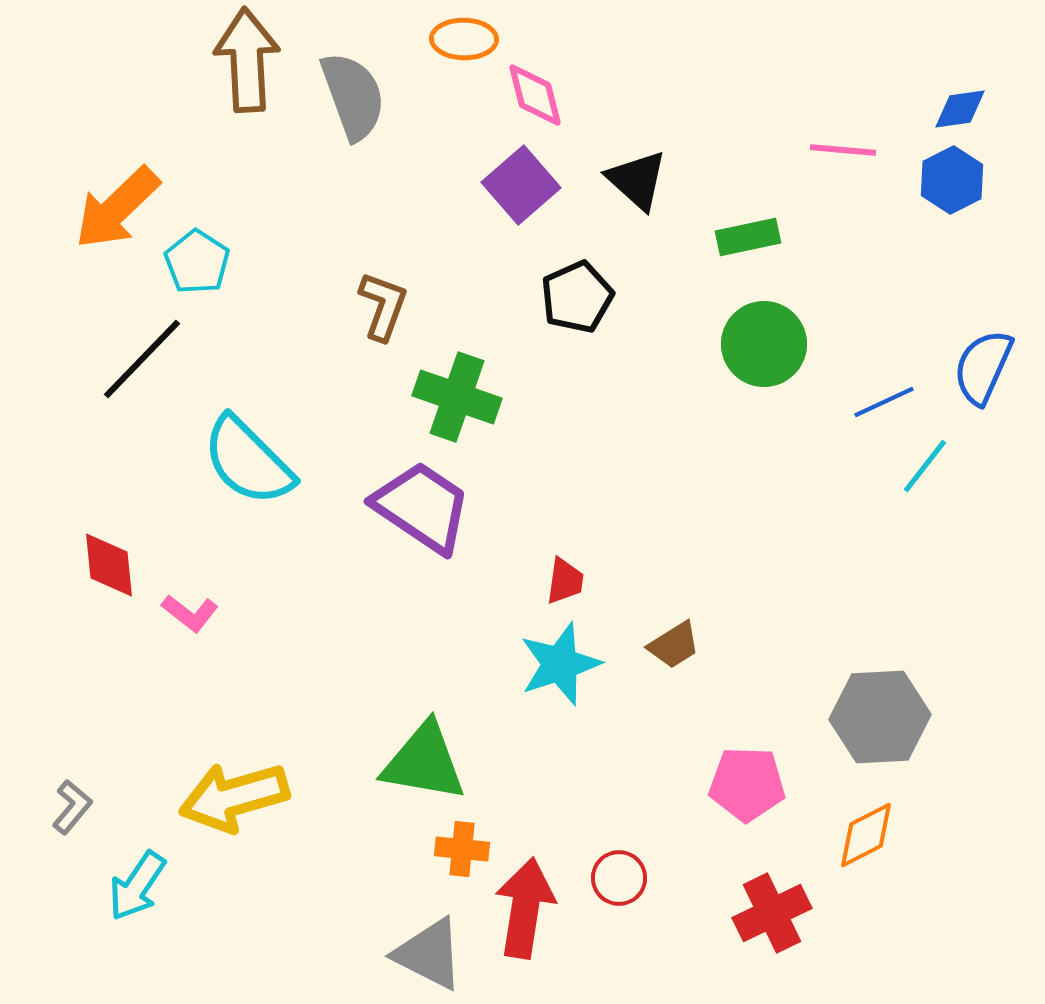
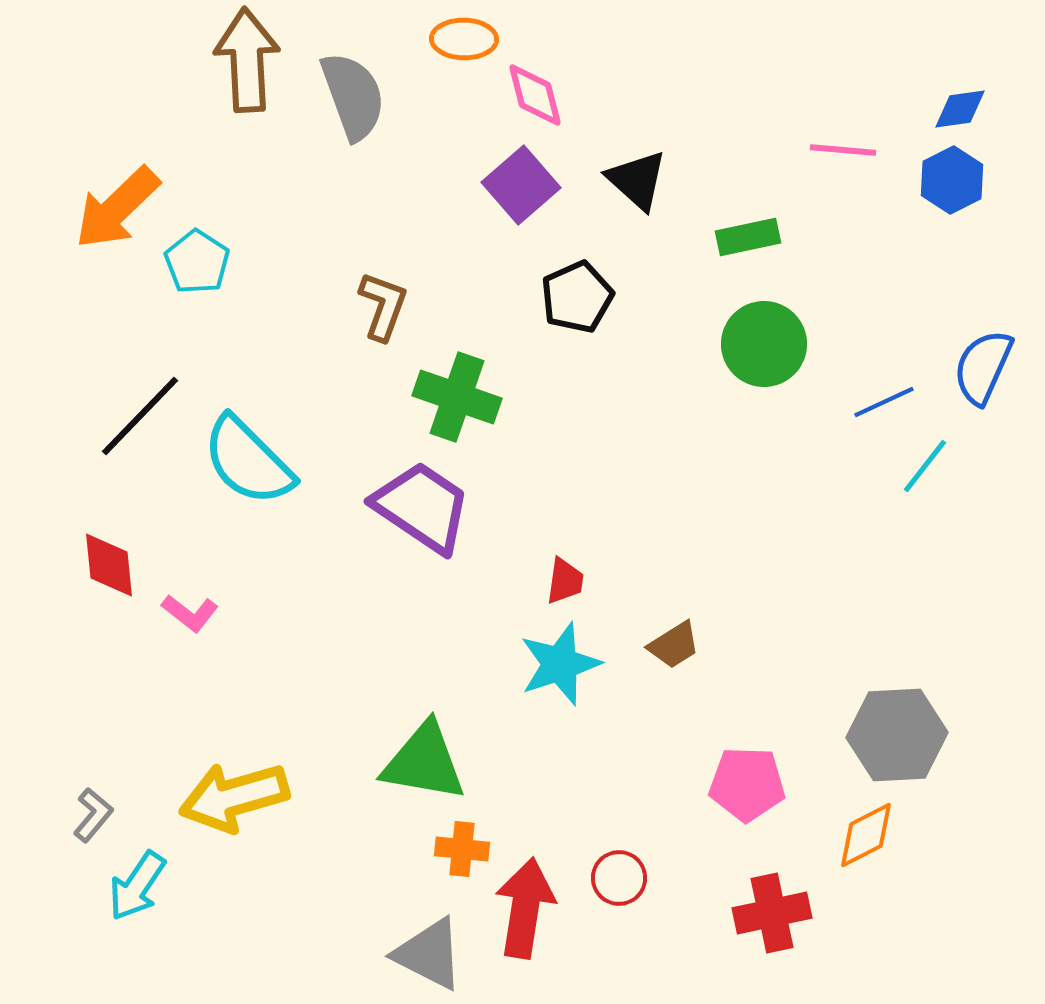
black line: moved 2 px left, 57 px down
gray hexagon: moved 17 px right, 18 px down
gray L-shape: moved 21 px right, 8 px down
red cross: rotated 14 degrees clockwise
